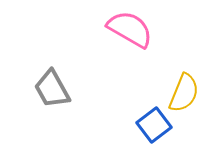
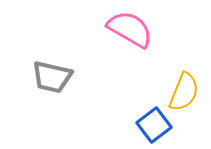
gray trapezoid: moved 12 px up; rotated 48 degrees counterclockwise
yellow semicircle: moved 1 px up
